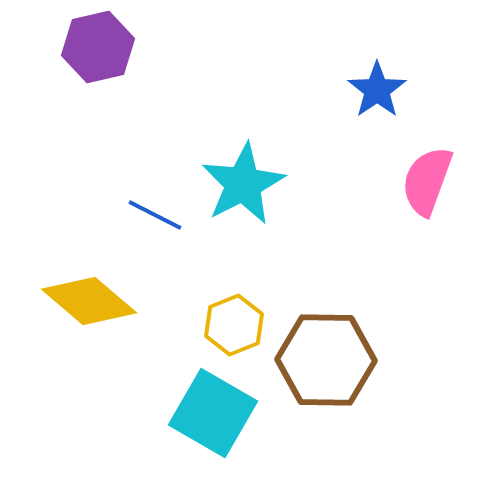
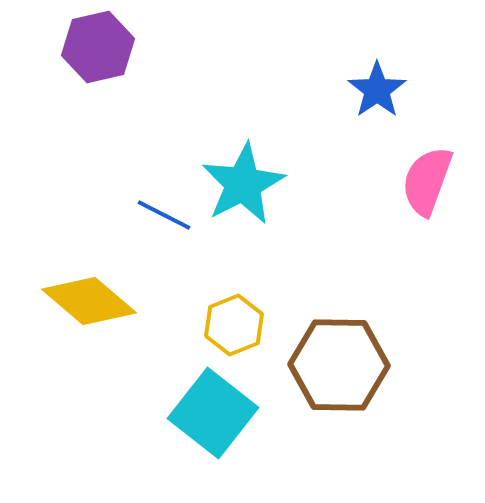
blue line: moved 9 px right
brown hexagon: moved 13 px right, 5 px down
cyan square: rotated 8 degrees clockwise
